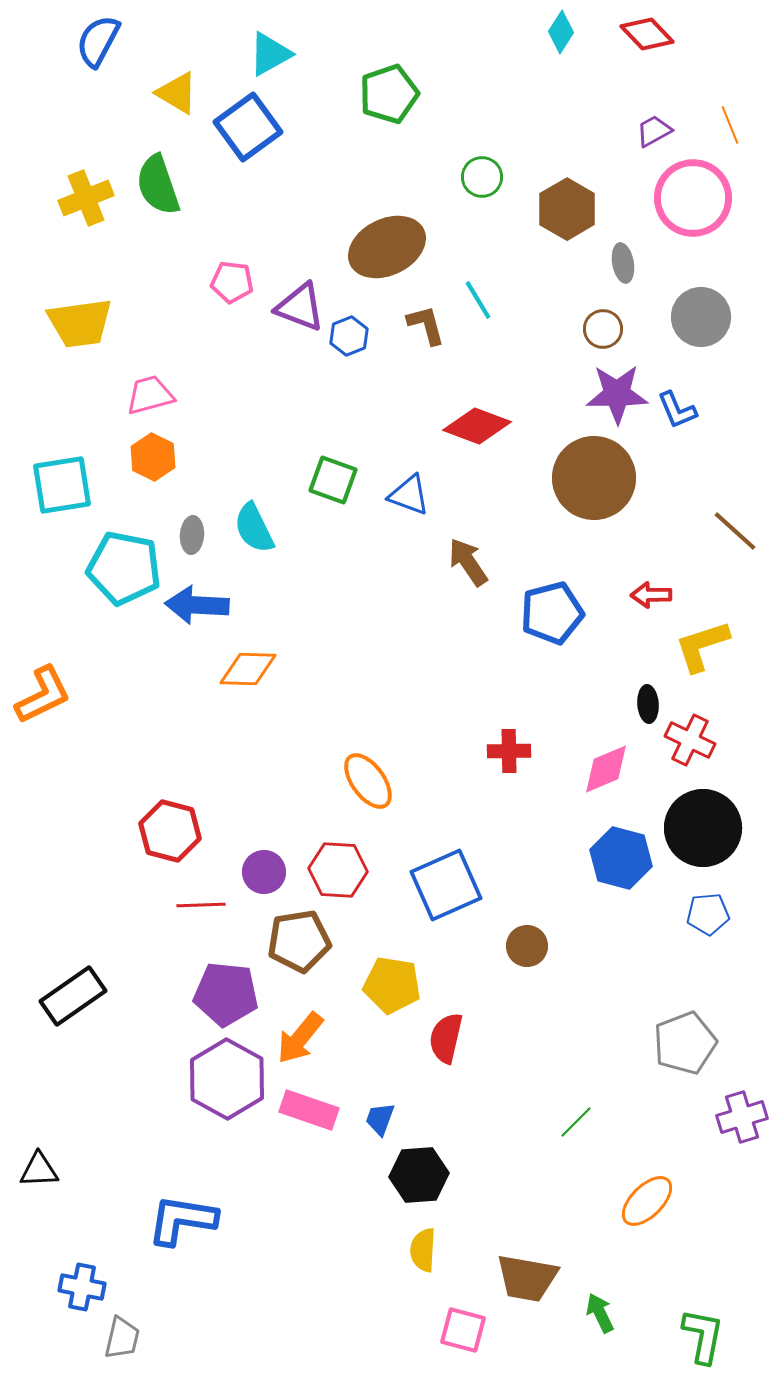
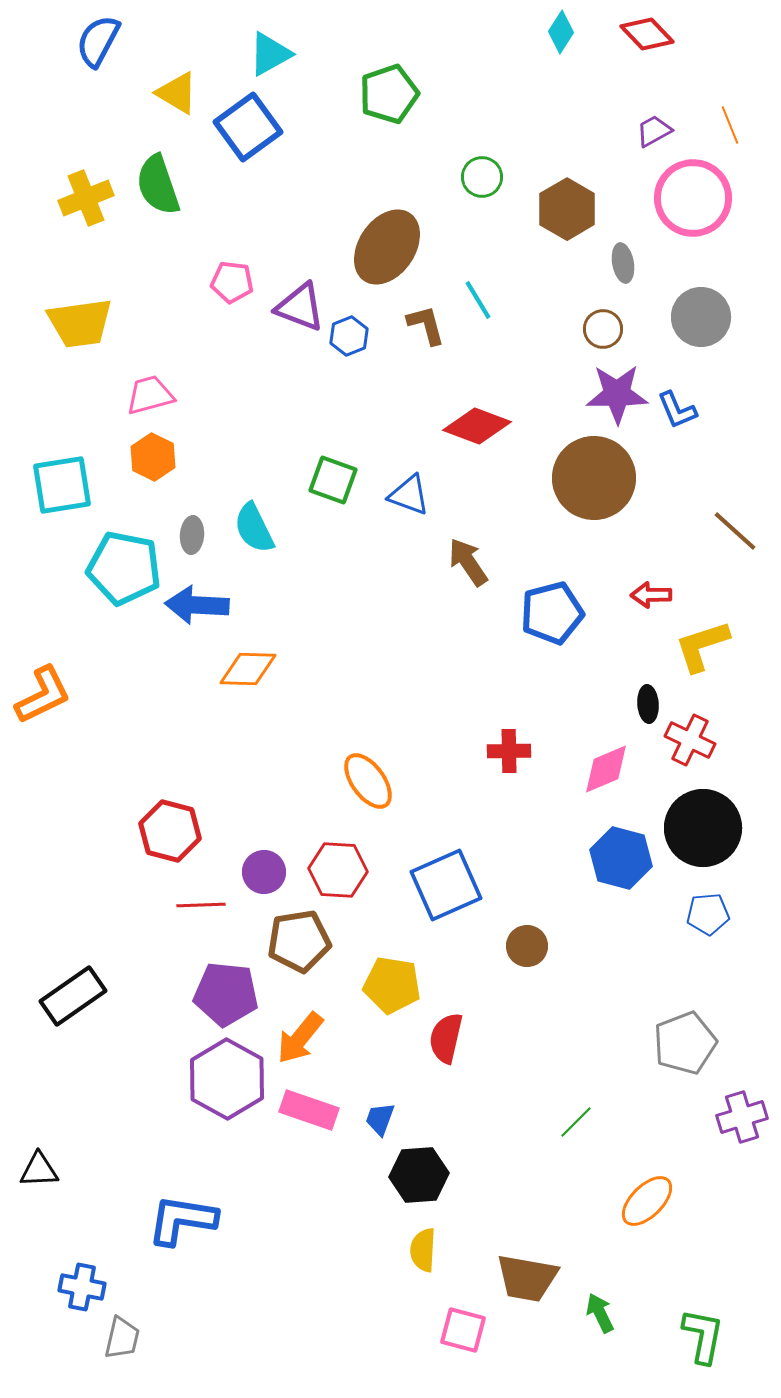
brown ellipse at (387, 247): rotated 30 degrees counterclockwise
